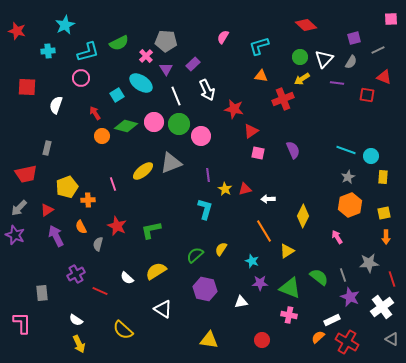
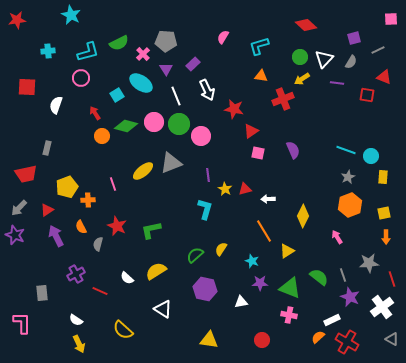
cyan star at (65, 25): moved 6 px right, 10 px up; rotated 18 degrees counterclockwise
red star at (17, 31): moved 11 px up; rotated 24 degrees counterclockwise
pink cross at (146, 56): moved 3 px left, 2 px up
